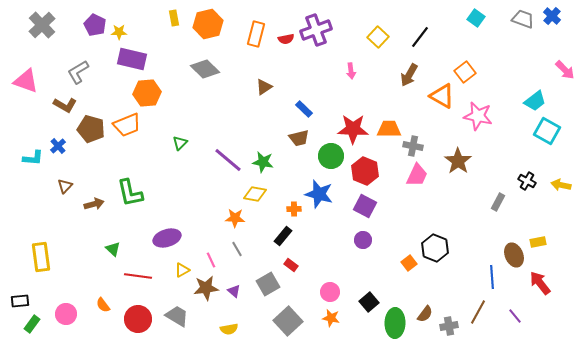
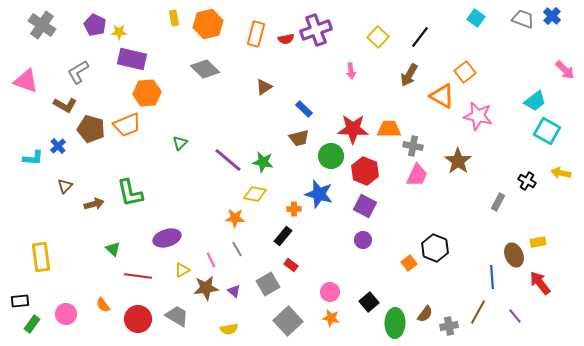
gray cross at (42, 25): rotated 12 degrees counterclockwise
yellow arrow at (561, 185): moved 12 px up
